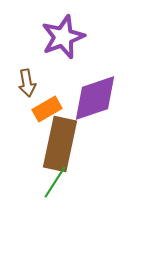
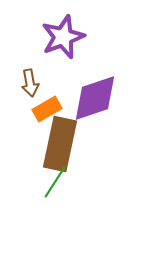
brown arrow: moved 3 px right
